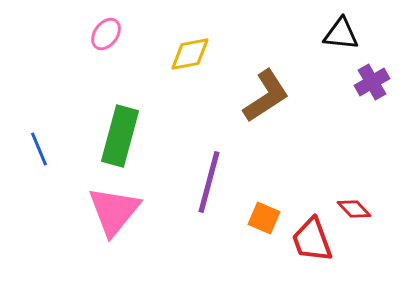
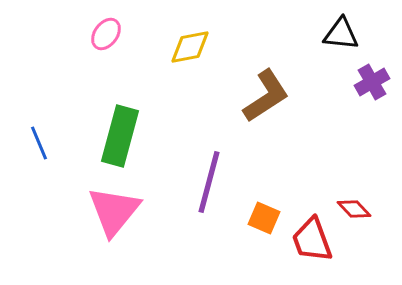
yellow diamond: moved 7 px up
blue line: moved 6 px up
